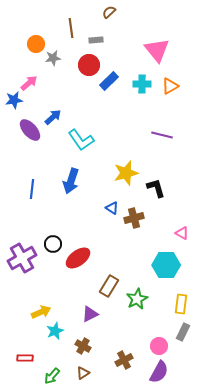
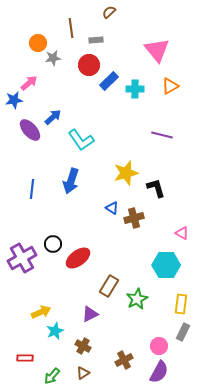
orange circle at (36, 44): moved 2 px right, 1 px up
cyan cross at (142, 84): moved 7 px left, 5 px down
